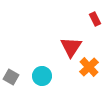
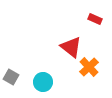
red rectangle: rotated 40 degrees counterclockwise
red triangle: rotated 25 degrees counterclockwise
cyan circle: moved 1 px right, 6 px down
